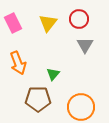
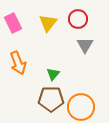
red circle: moved 1 px left
brown pentagon: moved 13 px right
